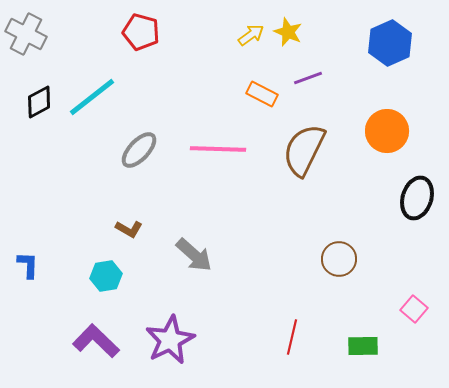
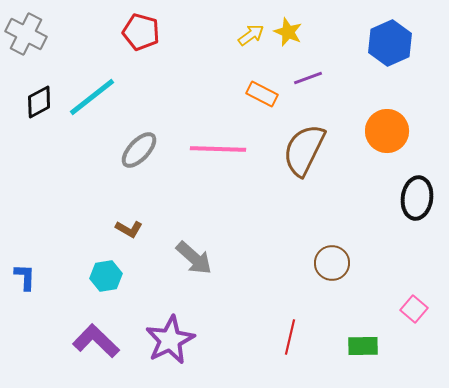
black ellipse: rotated 9 degrees counterclockwise
gray arrow: moved 3 px down
brown circle: moved 7 px left, 4 px down
blue L-shape: moved 3 px left, 12 px down
red line: moved 2 px left
